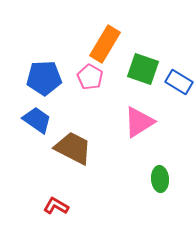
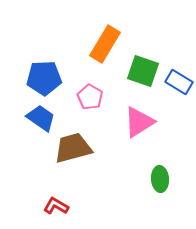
green square: moved 2 px down
pink pentagon: moved 20 px down
blue trapezoid: moved 4 px right, 2 px up
brown trapezoid: rotated 42 degrees counterclockwise
